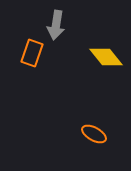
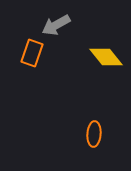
gray arrow: rotated 52 degrees clockwise
orange ellipse: rotated 65 degrees clockwise
